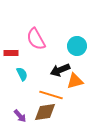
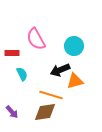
cyan circle: moved 3 px left
red rectangle: moved 1 px right
purple arrow: moved 8 px left, 4 px up
